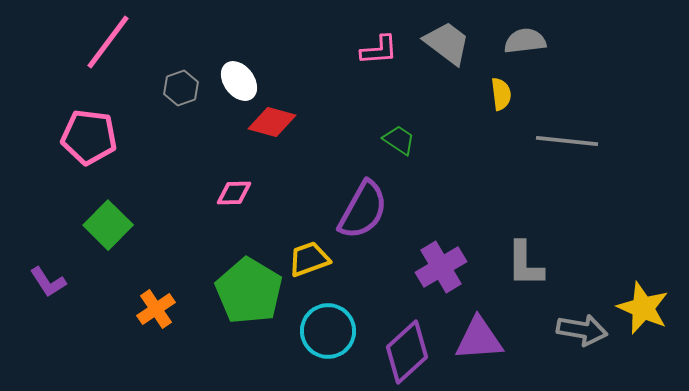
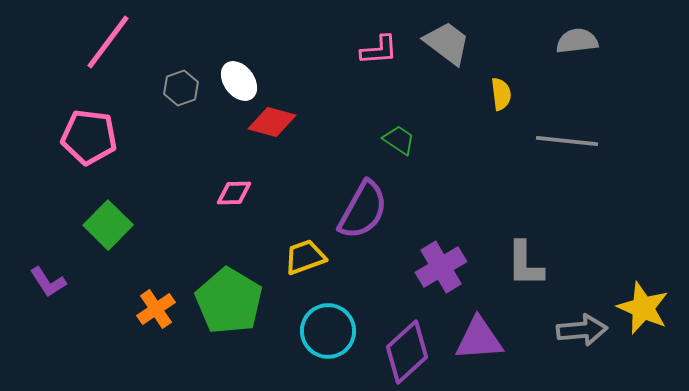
gray semicircle: moved 52 px right
yellow trapezoid: moved 4 px left, 2 px up
green pentagon: moved 20 px left, 10 px down
gray arrow: rotated 15 degrees counterclockwise
